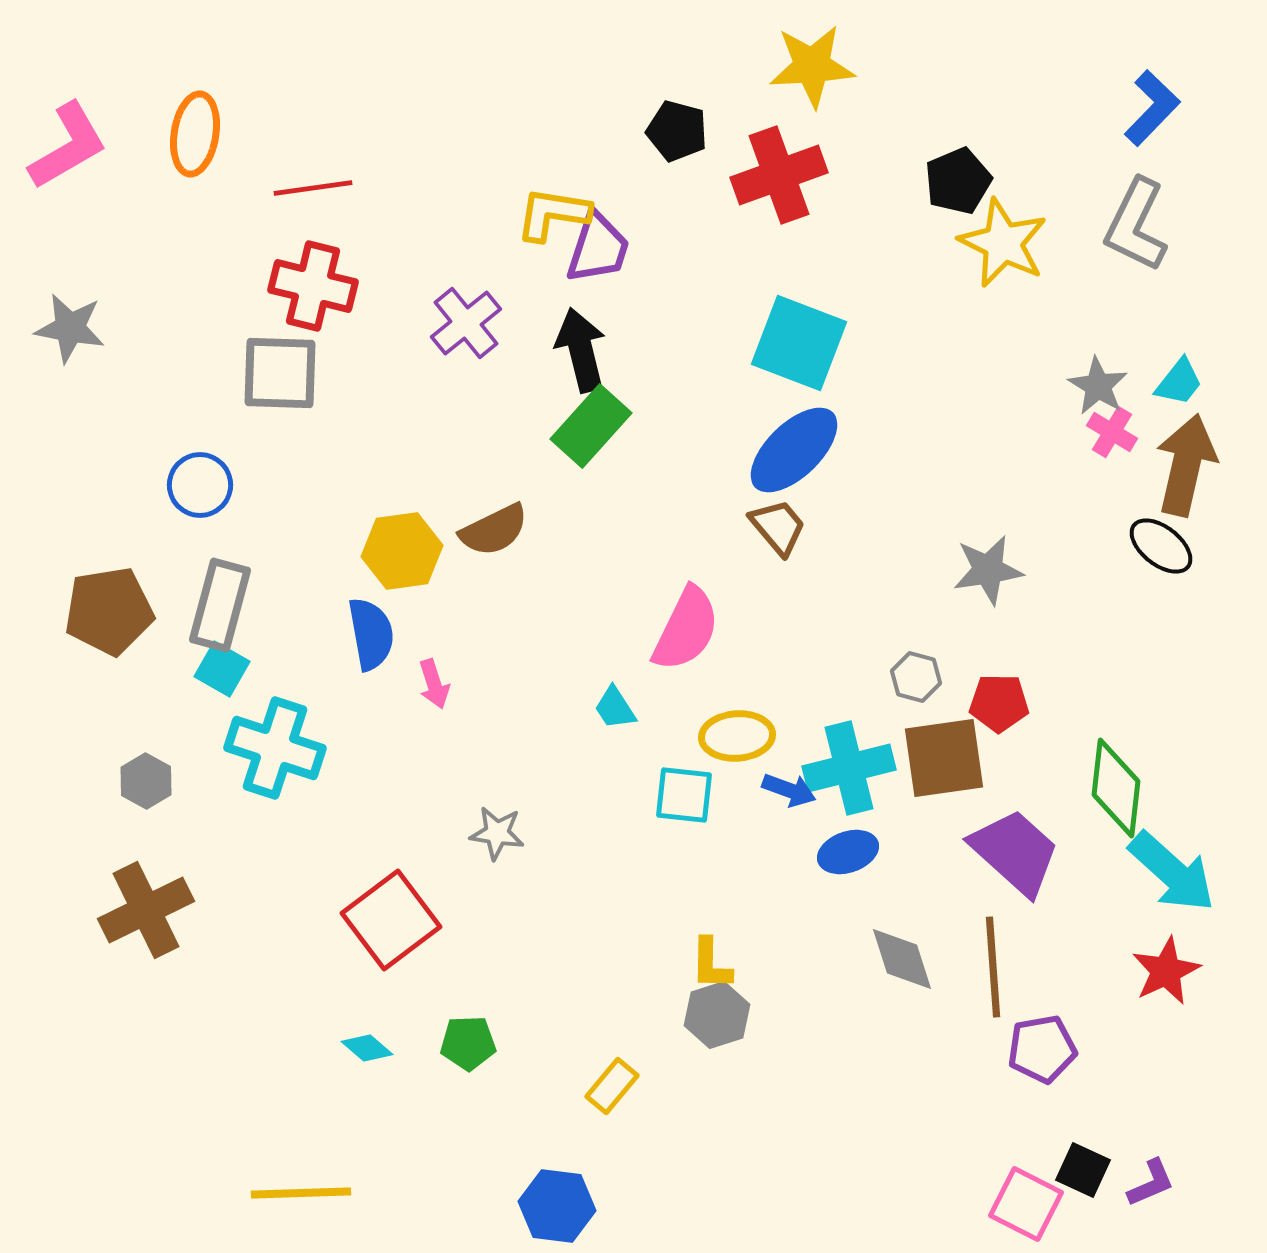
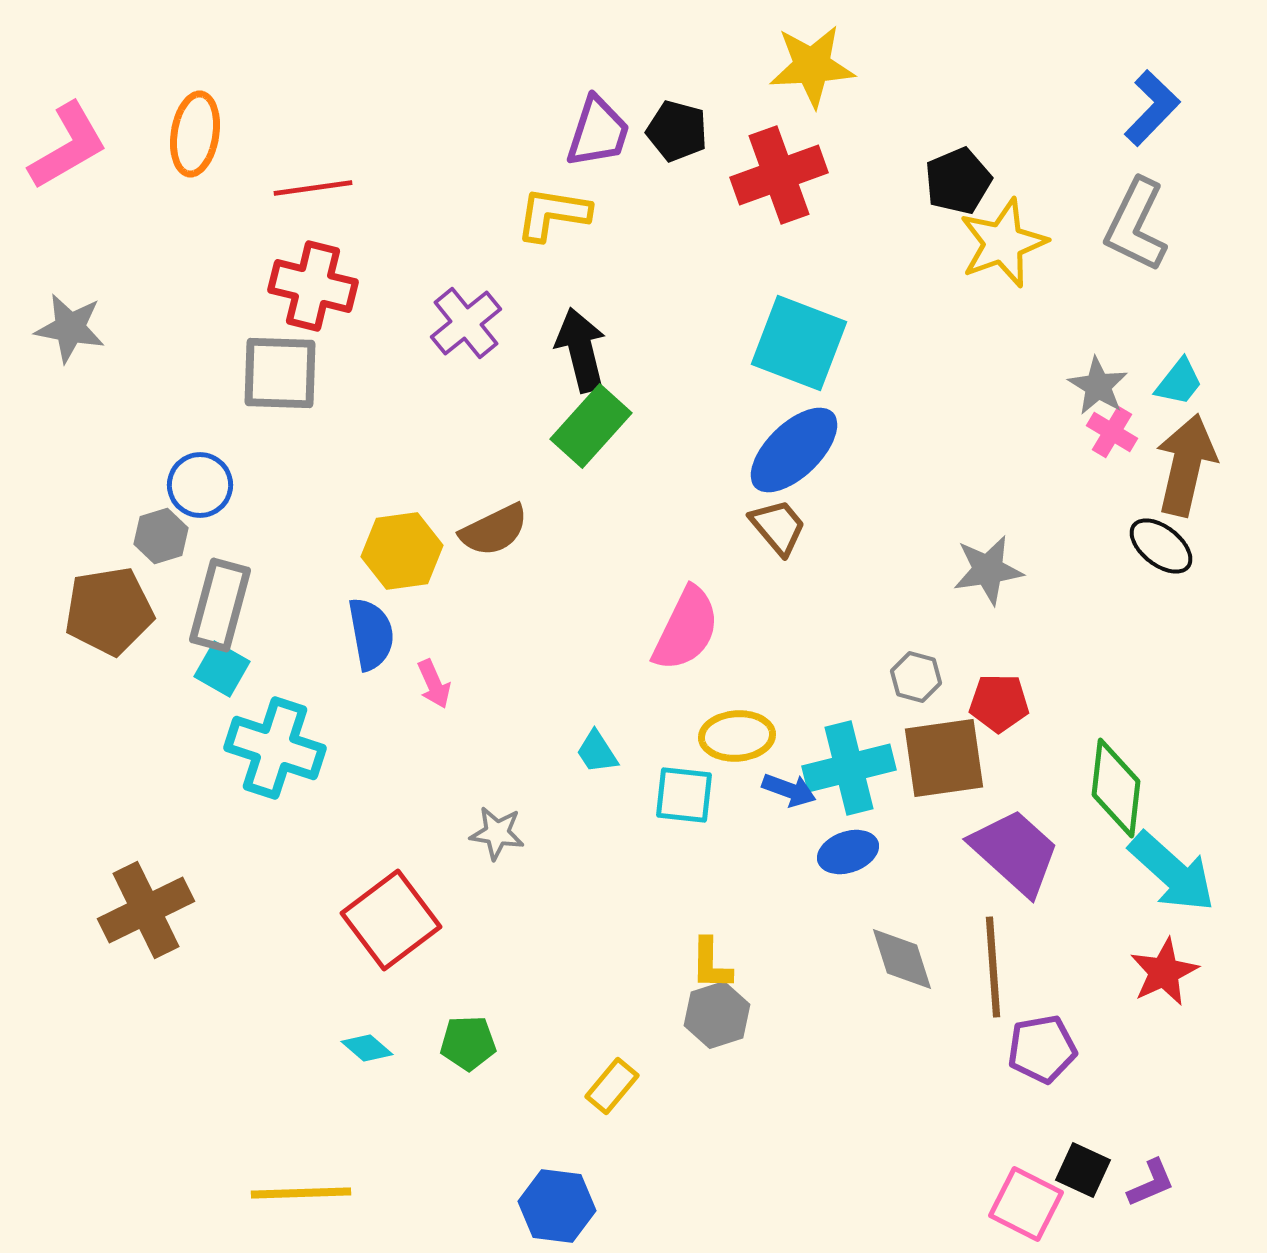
yellow star at (1003, 243): rotated 26 degrees clockwise
purple trapezoid at (598, 248): moved 116 px up
pink arrow at (434, 684): rotated 6 degrees counterclockwise
cyan trapezoid at (615, 708): moved 18 px left, 44 px down
gray hexagon at (146, 781): moved 15 px right, 245 px up; rotated 14 degrees clockwise
red star at (1166, 971): moved 2 px left, 1 px down
